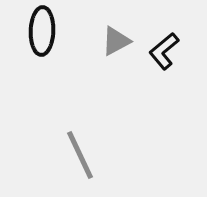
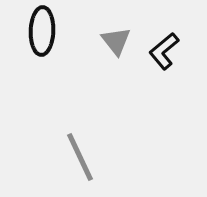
gray triangle: rotated 40 degrees counterclockwise
gray line: moved 2 px down
